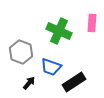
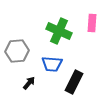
gray hexagon: moved 4 px left, 1 px up; rotated 25 degrees counterclockwise
blue trapezoid: moved 1 px right, 3 px up; rotated 15 degrees counterclockwise
black rectangle: rotated 30 degrees counterclockwise
